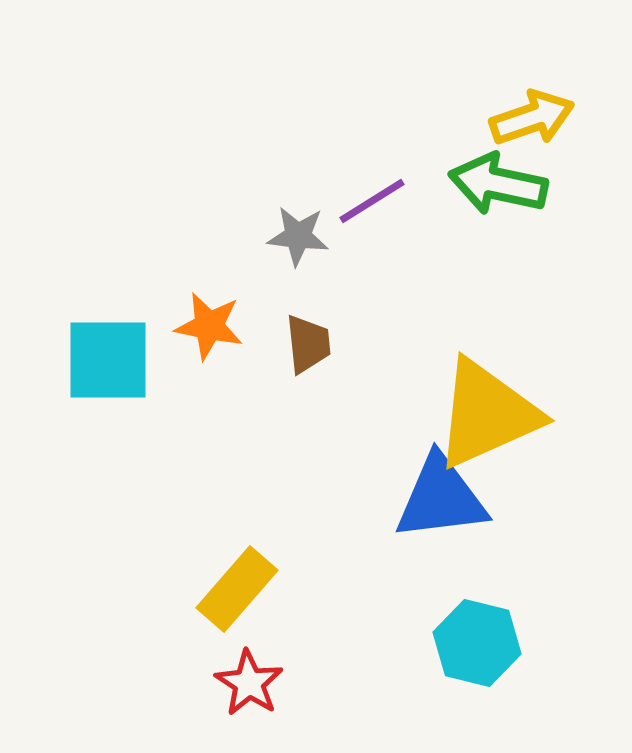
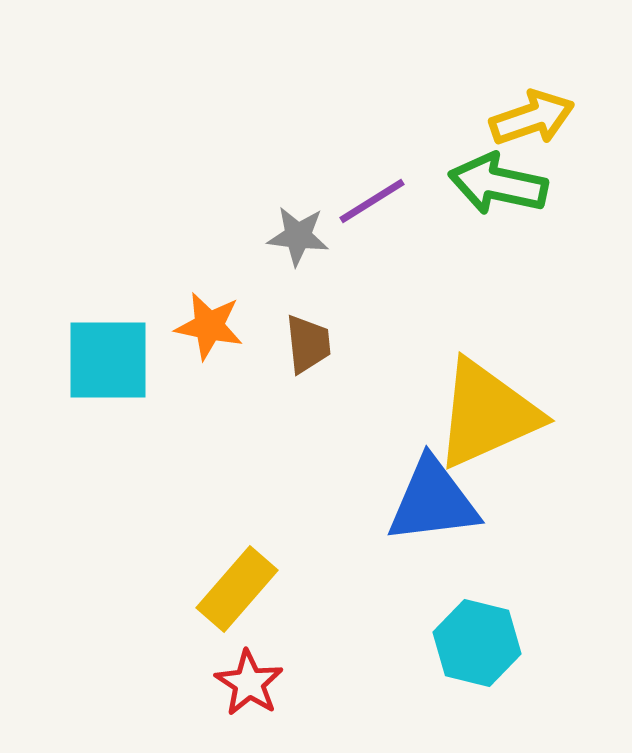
blue triangle: moved 8 px left, 3 px down
